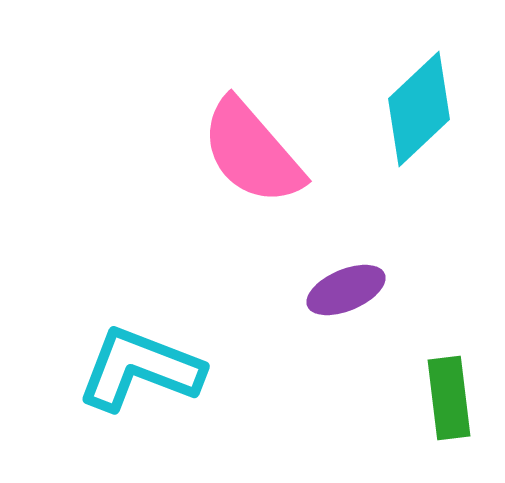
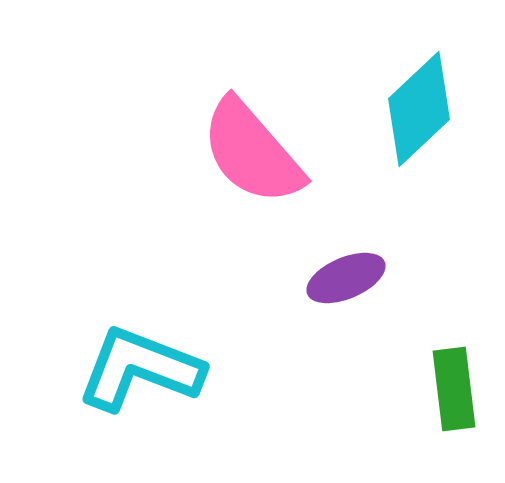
purple ellipse: moved 12 px up
green rectangle: moved 5 px right, 9 px up
